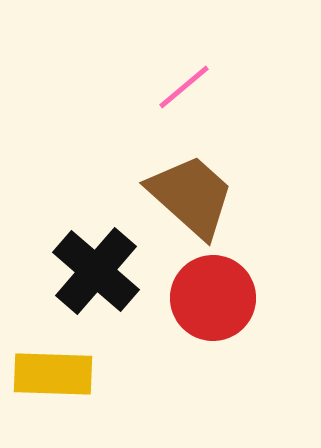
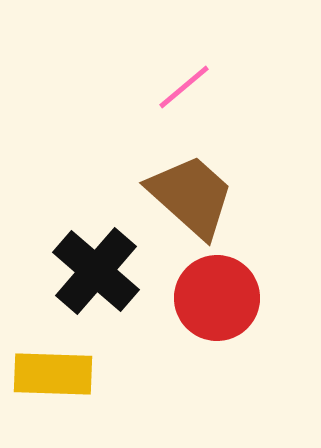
red circle: moved 4 px right
